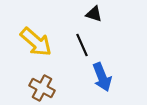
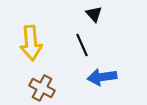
black triangle: rotated 30 degrees clockwise
yellow arrow: moved 5 px left, 1 px down; rotated 44 degrees clockwise
blue arrow: rotated 104 degrees clockwise
